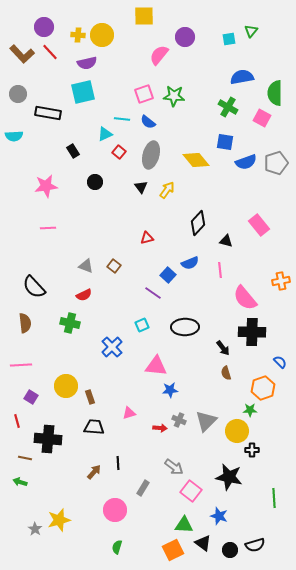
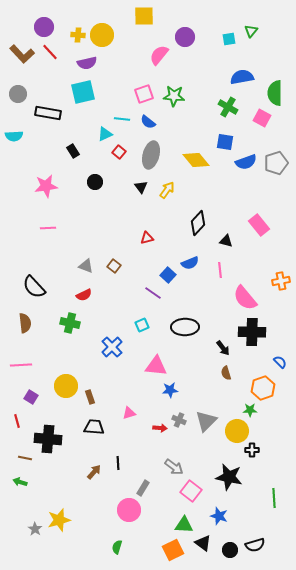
pink circle at (115, 510): moved 14 px right
